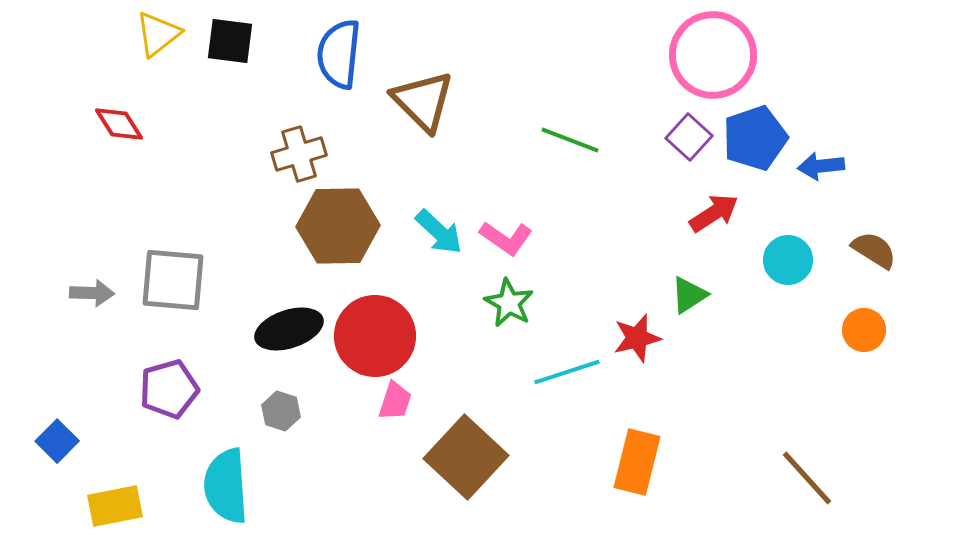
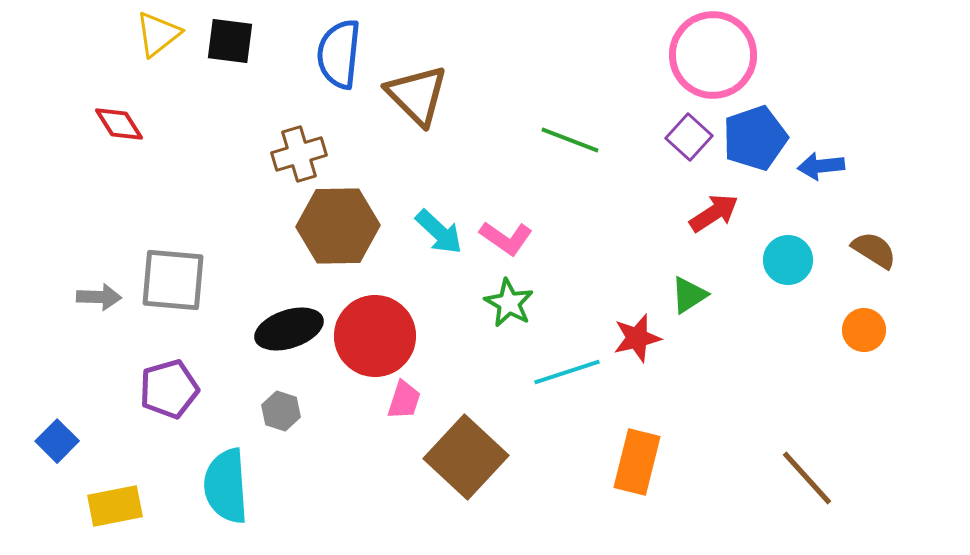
brown triangle: moved 6 px left, 6 px up
gray arrow: moved 7 px right, 4 px down
pink trapezoid: moved 9 px right, 1 px up
